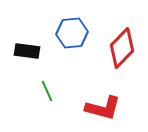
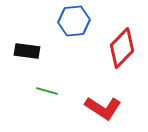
blue hexagon: moved 2 px right, 12 px up
green line: rotated 50 degrees counterclockwise
red L-shape: rotated 18 degrees clockwise
